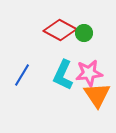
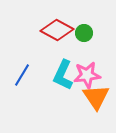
red diamond: moved 3 px left
pink star: moved 2 px left, 2 px down
orange triangle: moved 1 px left, 2 px down
